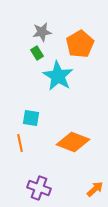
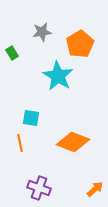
green rectangle: moved 25 px left
